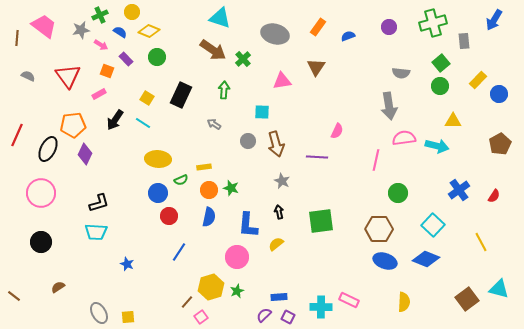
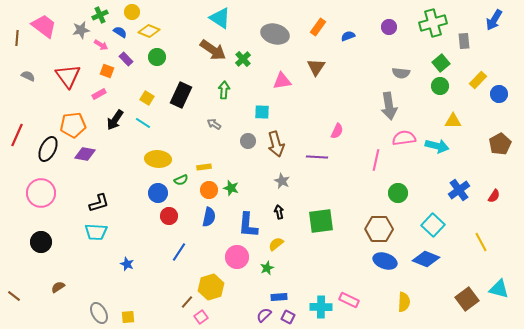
cyan triangle at (220, 18): rotated 15 degrees clockwise
purple diamond at (85, 154): rotated 75 degrees clockwise
green star at (237, 291): moved 30 px right, 23 px up
